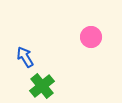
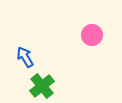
pink circle: moved 1 px right, 2 px up
